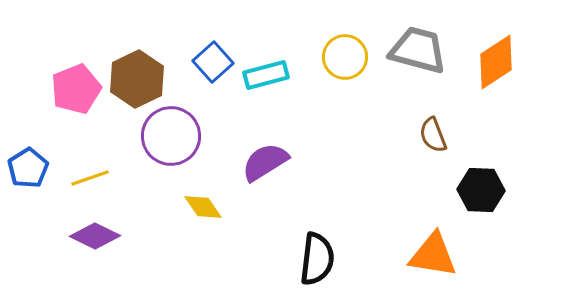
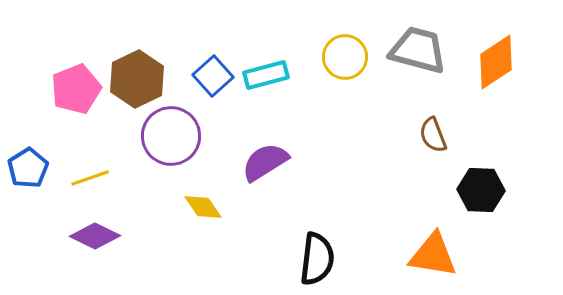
blue square: moved 14 px down
